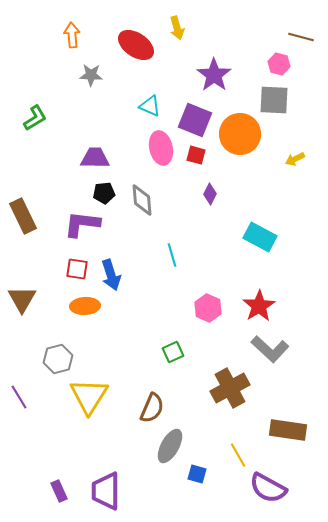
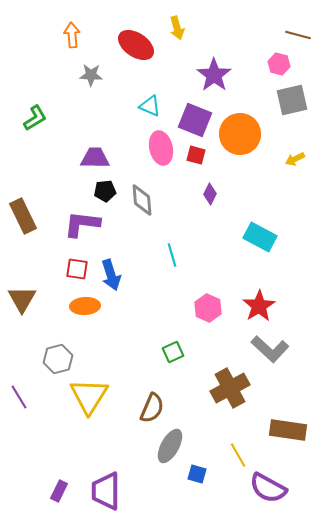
brown line at (301, 37): moved 3 px left, 2 px up
gray square at (274, 100): moved 18 px right; rotated 16 degrees counterclockwise
black pentagon at (104, 193): moved 1 px right, 2 px up
purple rectangle at (59, 491): rotated 50 degrees clockwise
